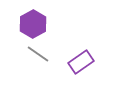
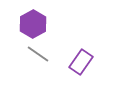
purple rectangle: rotated 20 degrees counterclockwise
